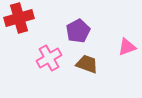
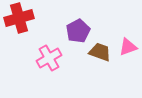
pink triangle: moved 1 px right
brown trapezoid: moved 13 px right, 12 px up
